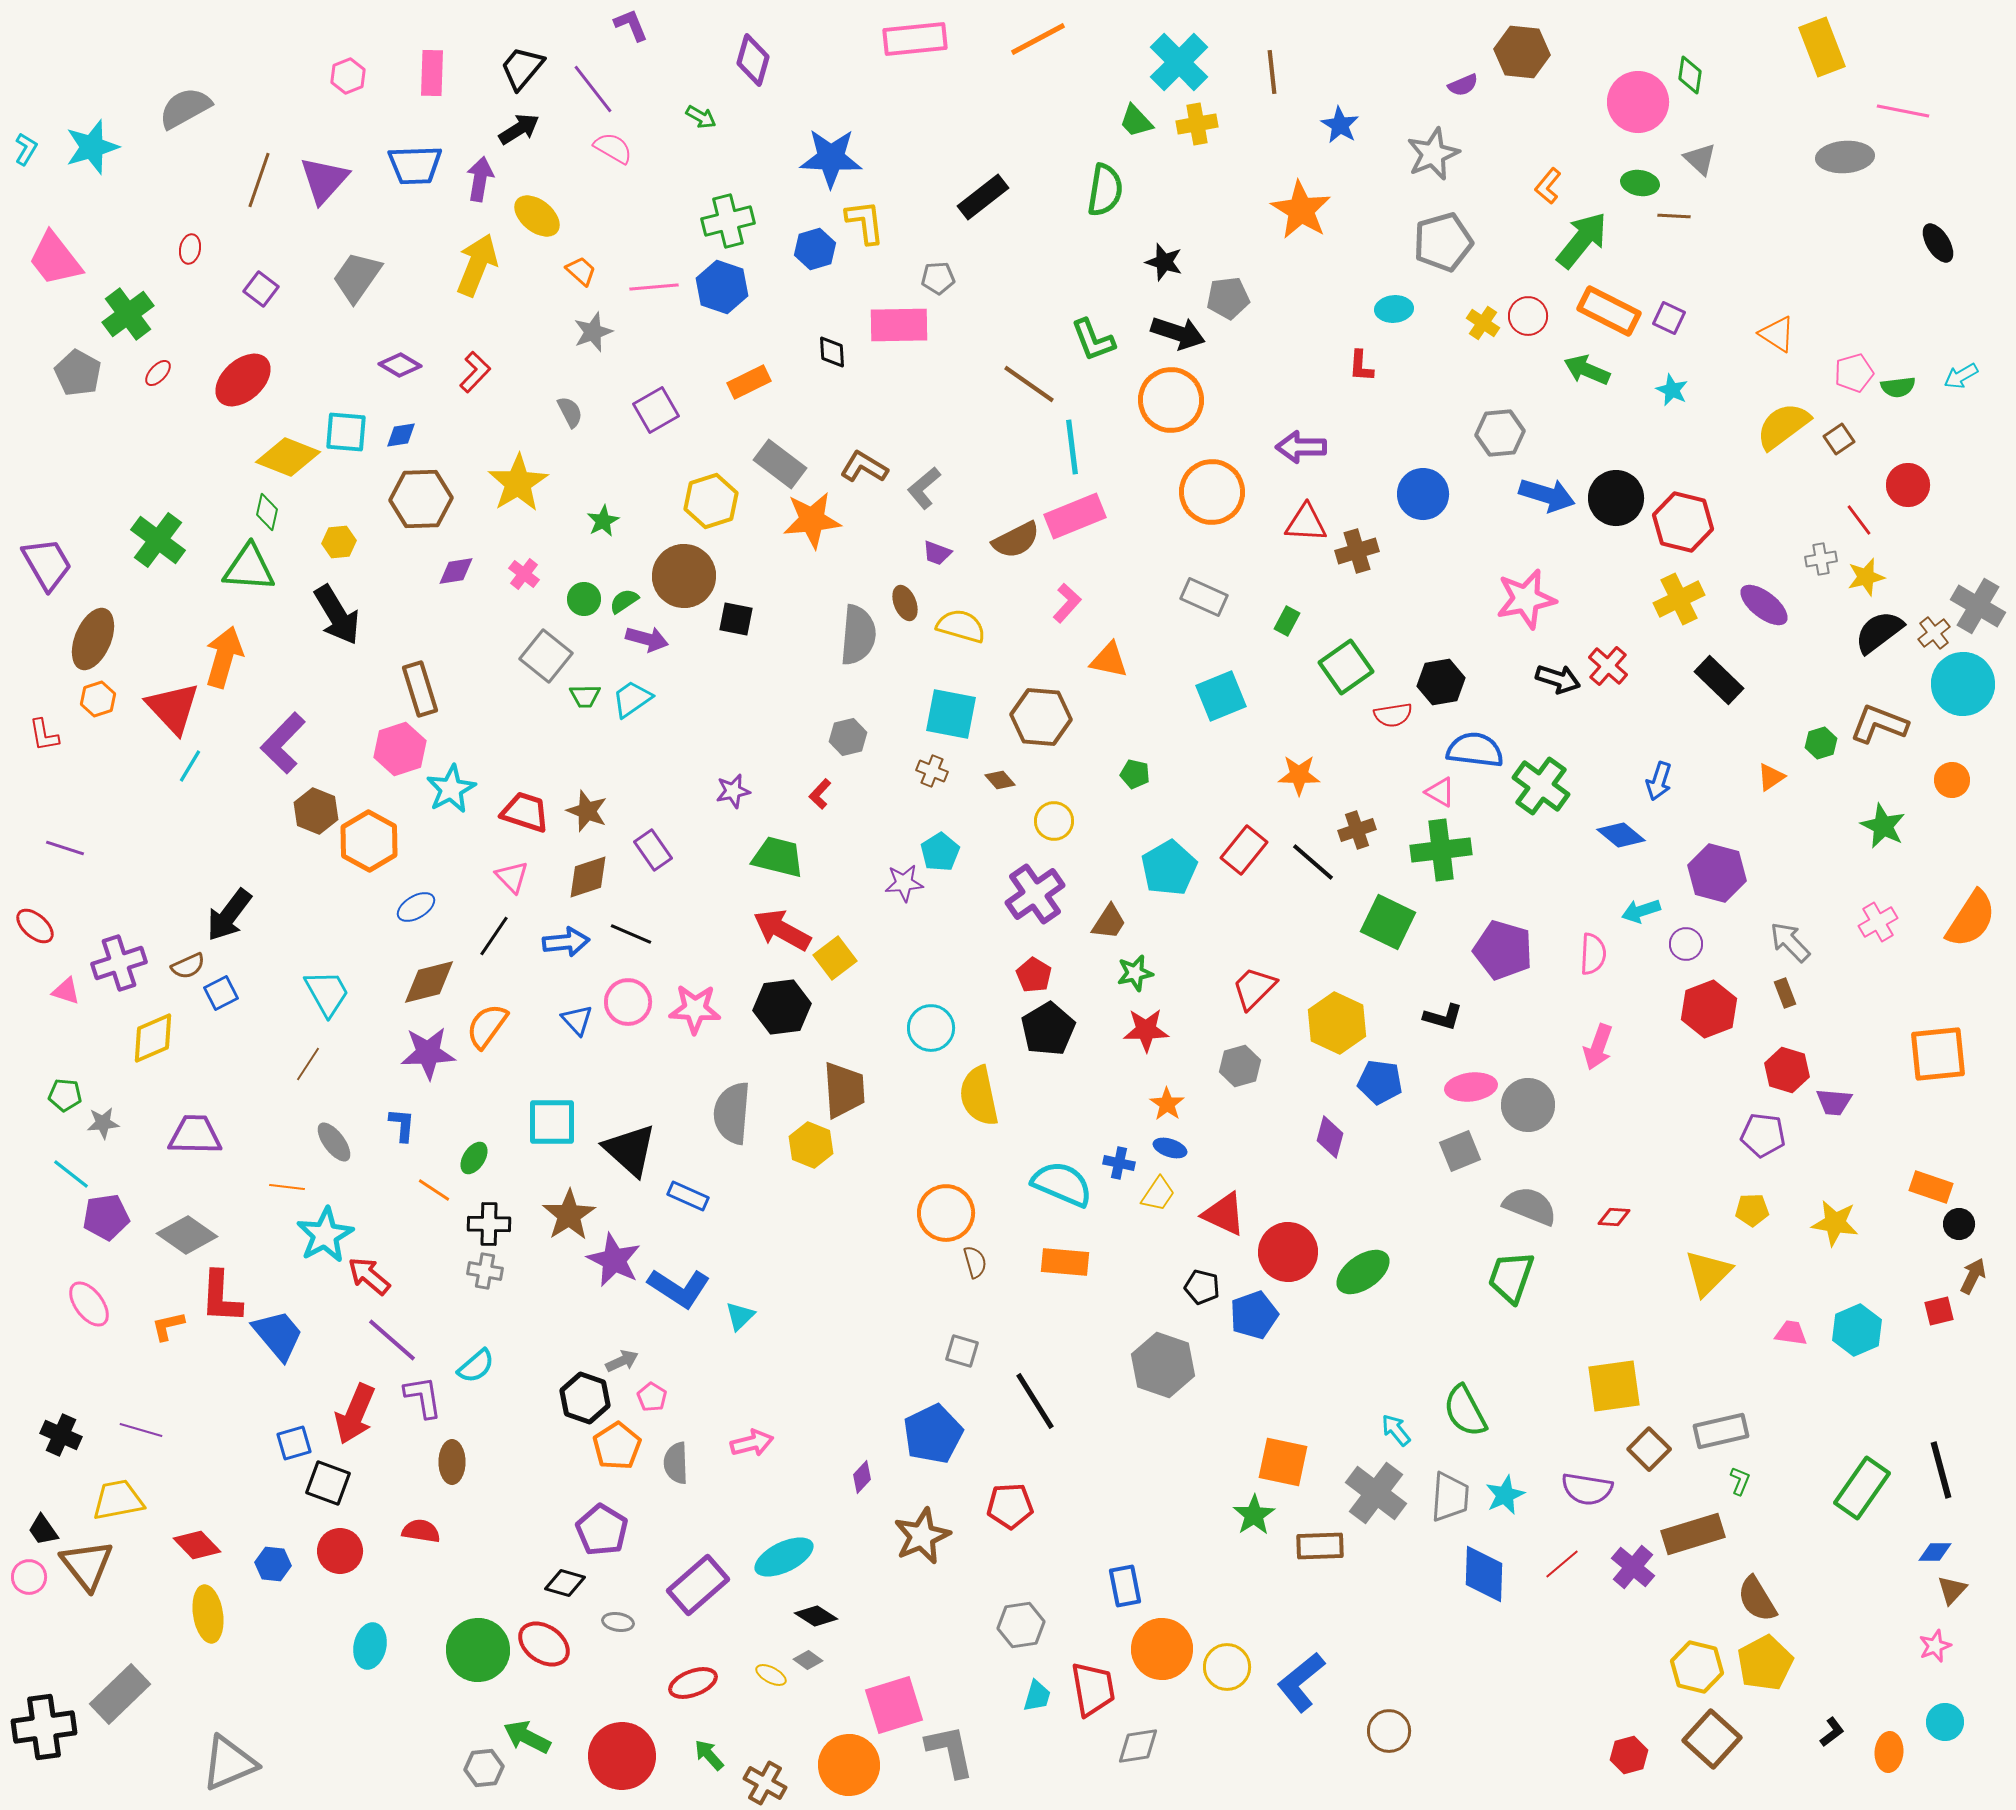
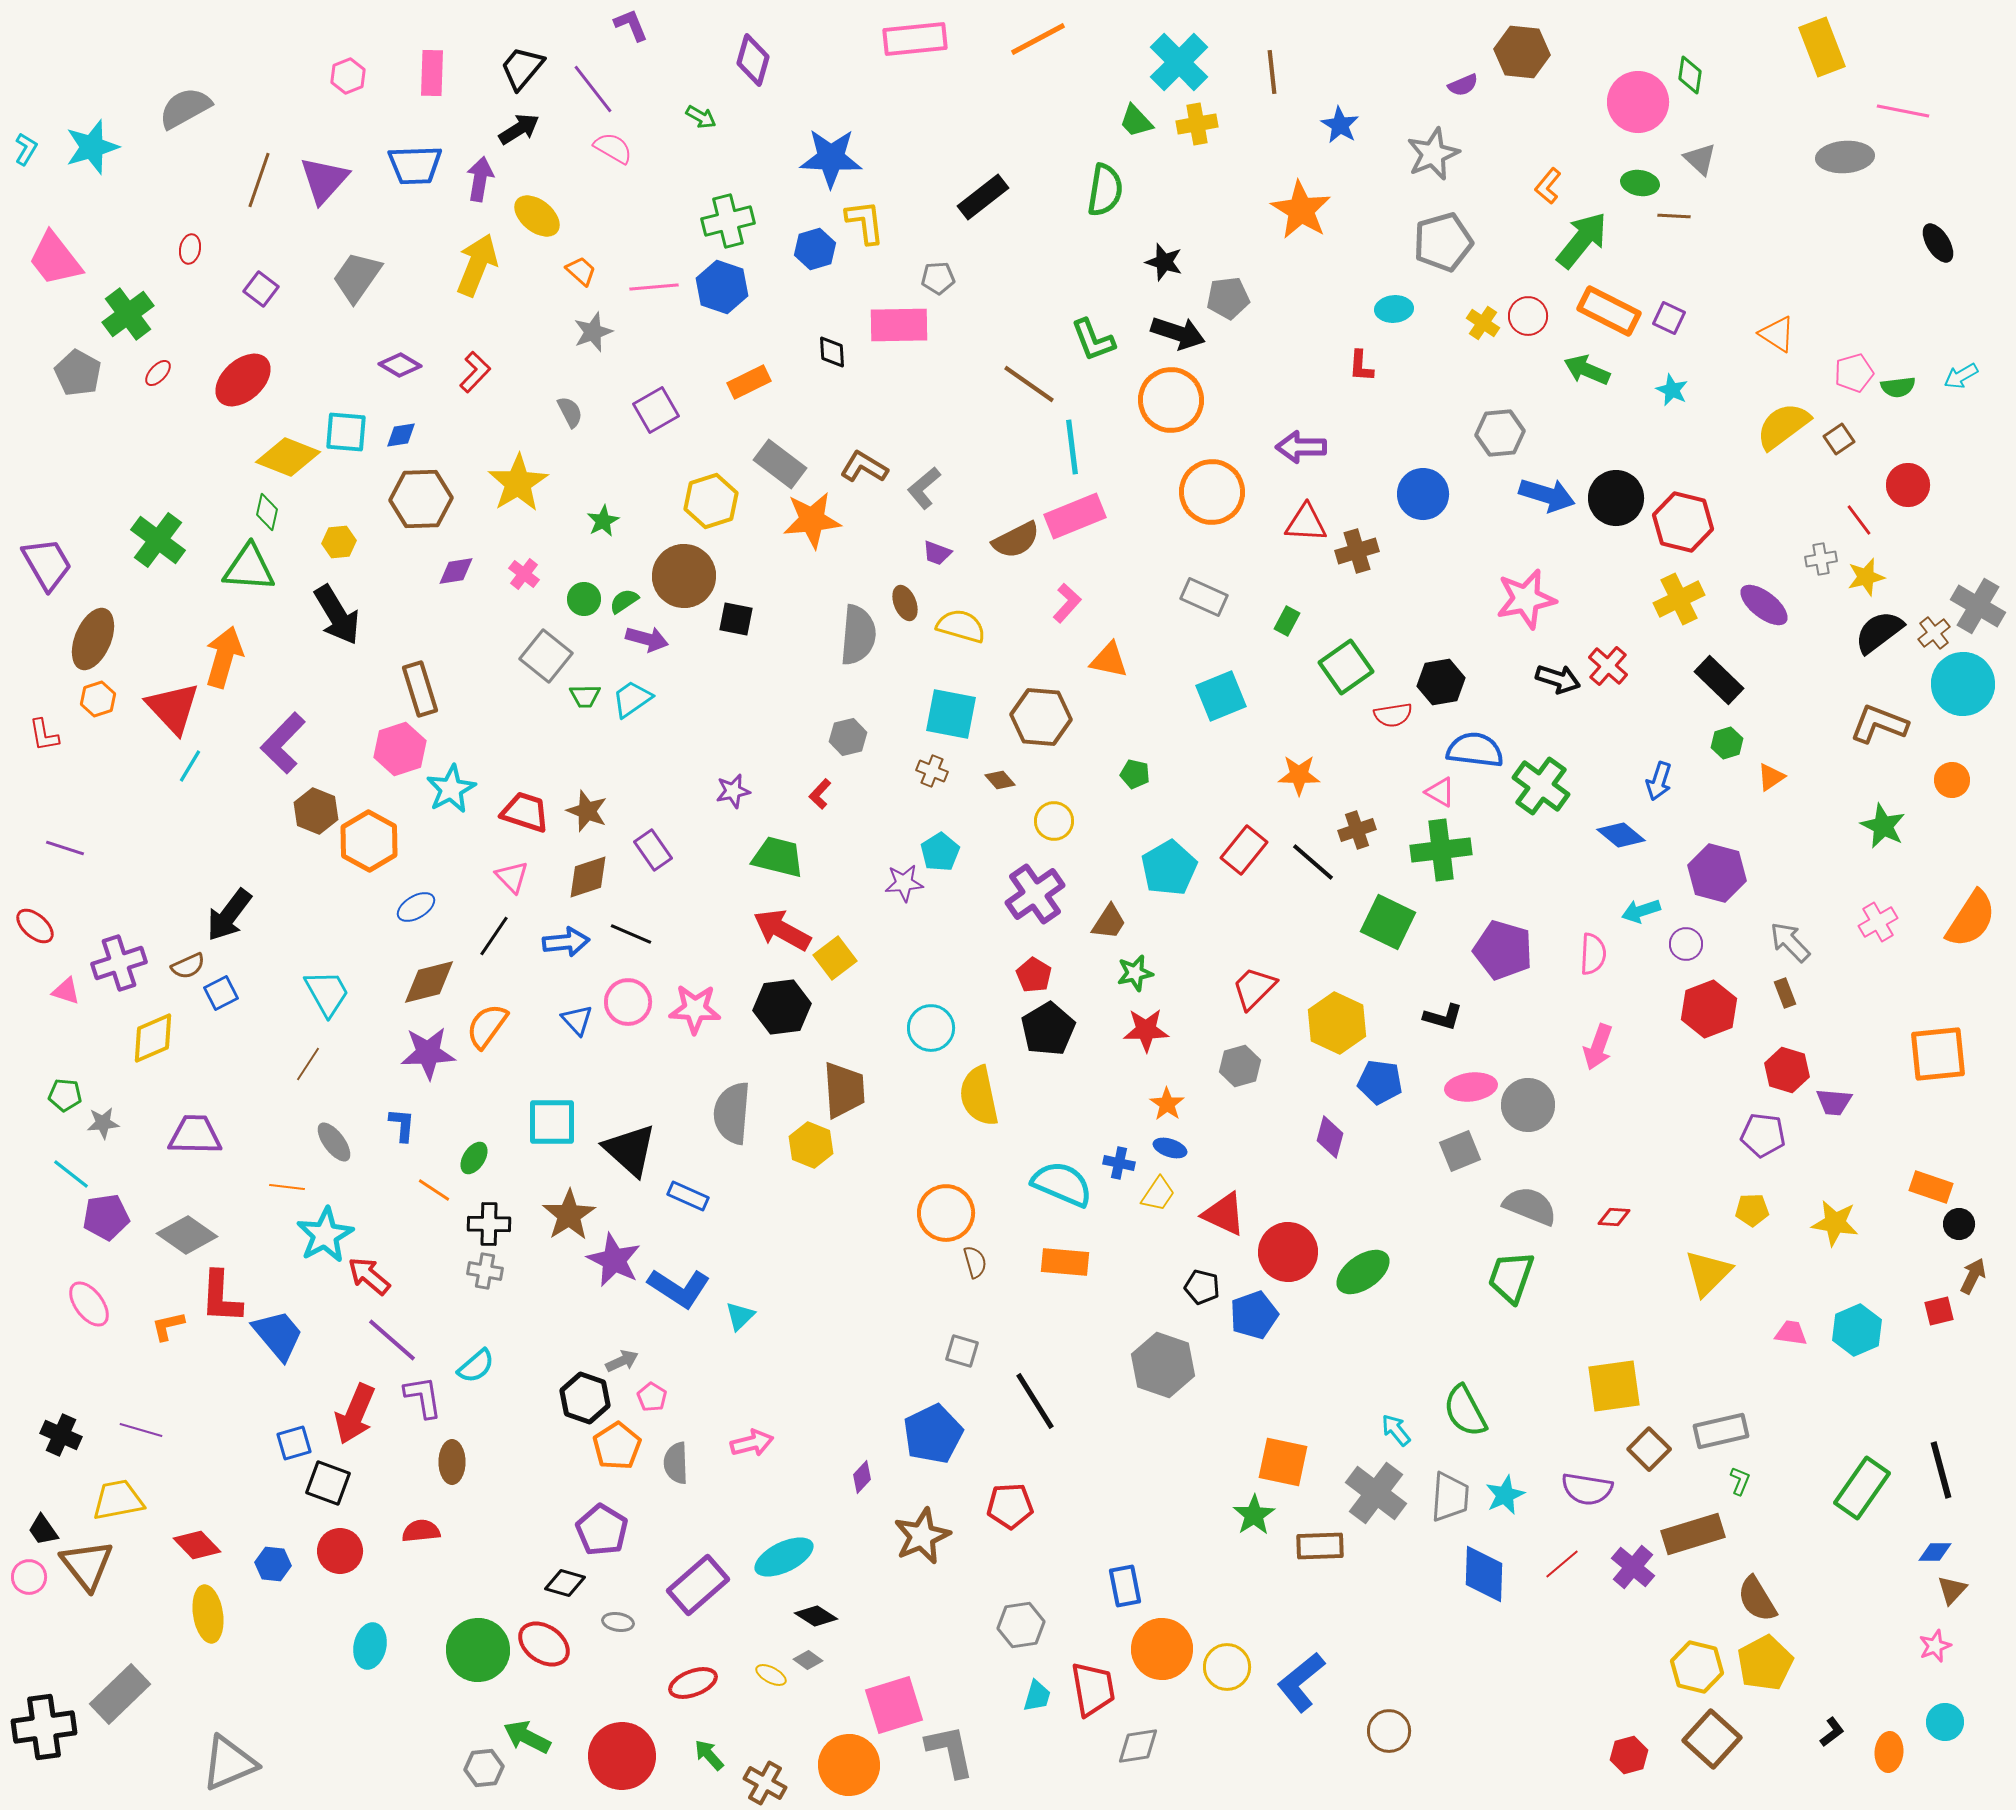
green hexagon at (1821, 743): moved 94 px left
red semicircle at (421, 1531): rotated 15 degrees counterclockwise
